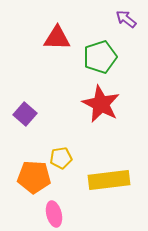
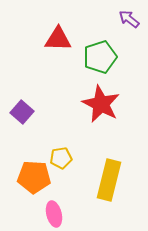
purple arrow: moved 3 px right
red triangle: moved 1 px right, 1 px down
purple square: moved 3 px left, 2 px up
yellow rectangle: rotated 69 degrees counterclockwise
